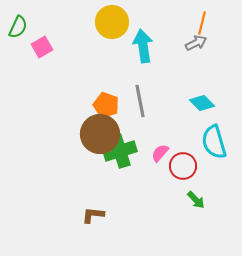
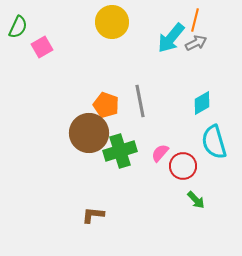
orange line: moved 7 px left, 3 px up
cyan arrow: moved 28 px right, 8 px up; rotated 132 degrees counterclockwise
cyan diamond: rotated 75 degrees counterclockwise
brown circle: moved 11 px left, 1 px up
